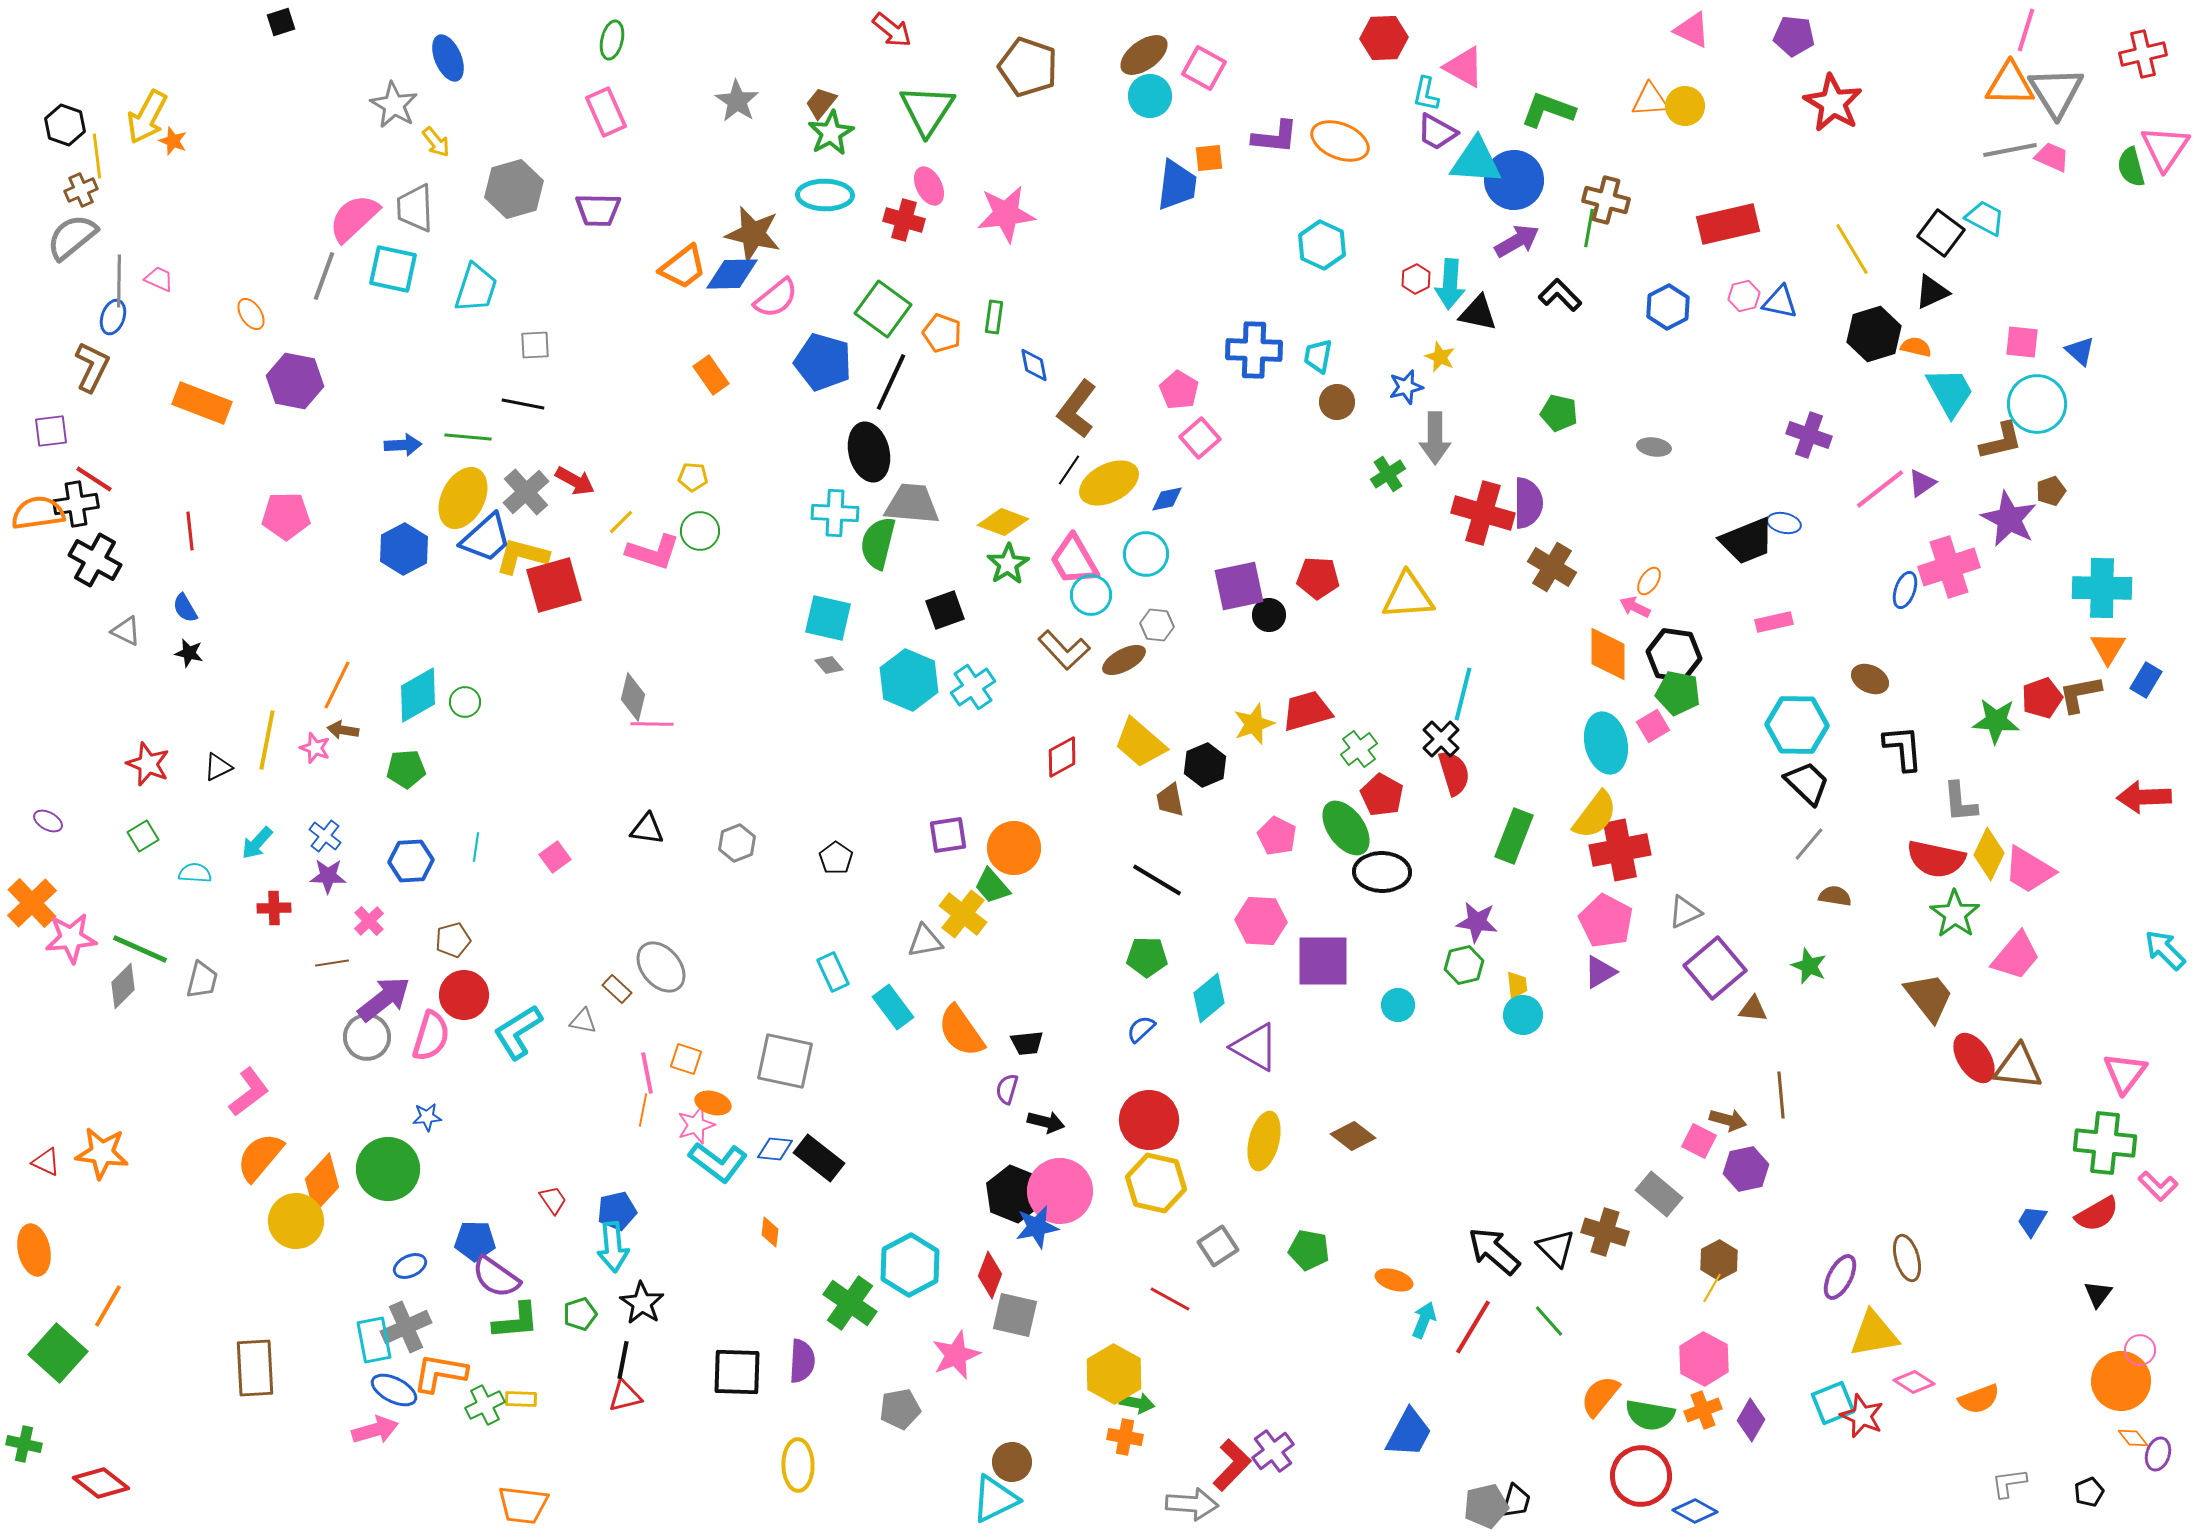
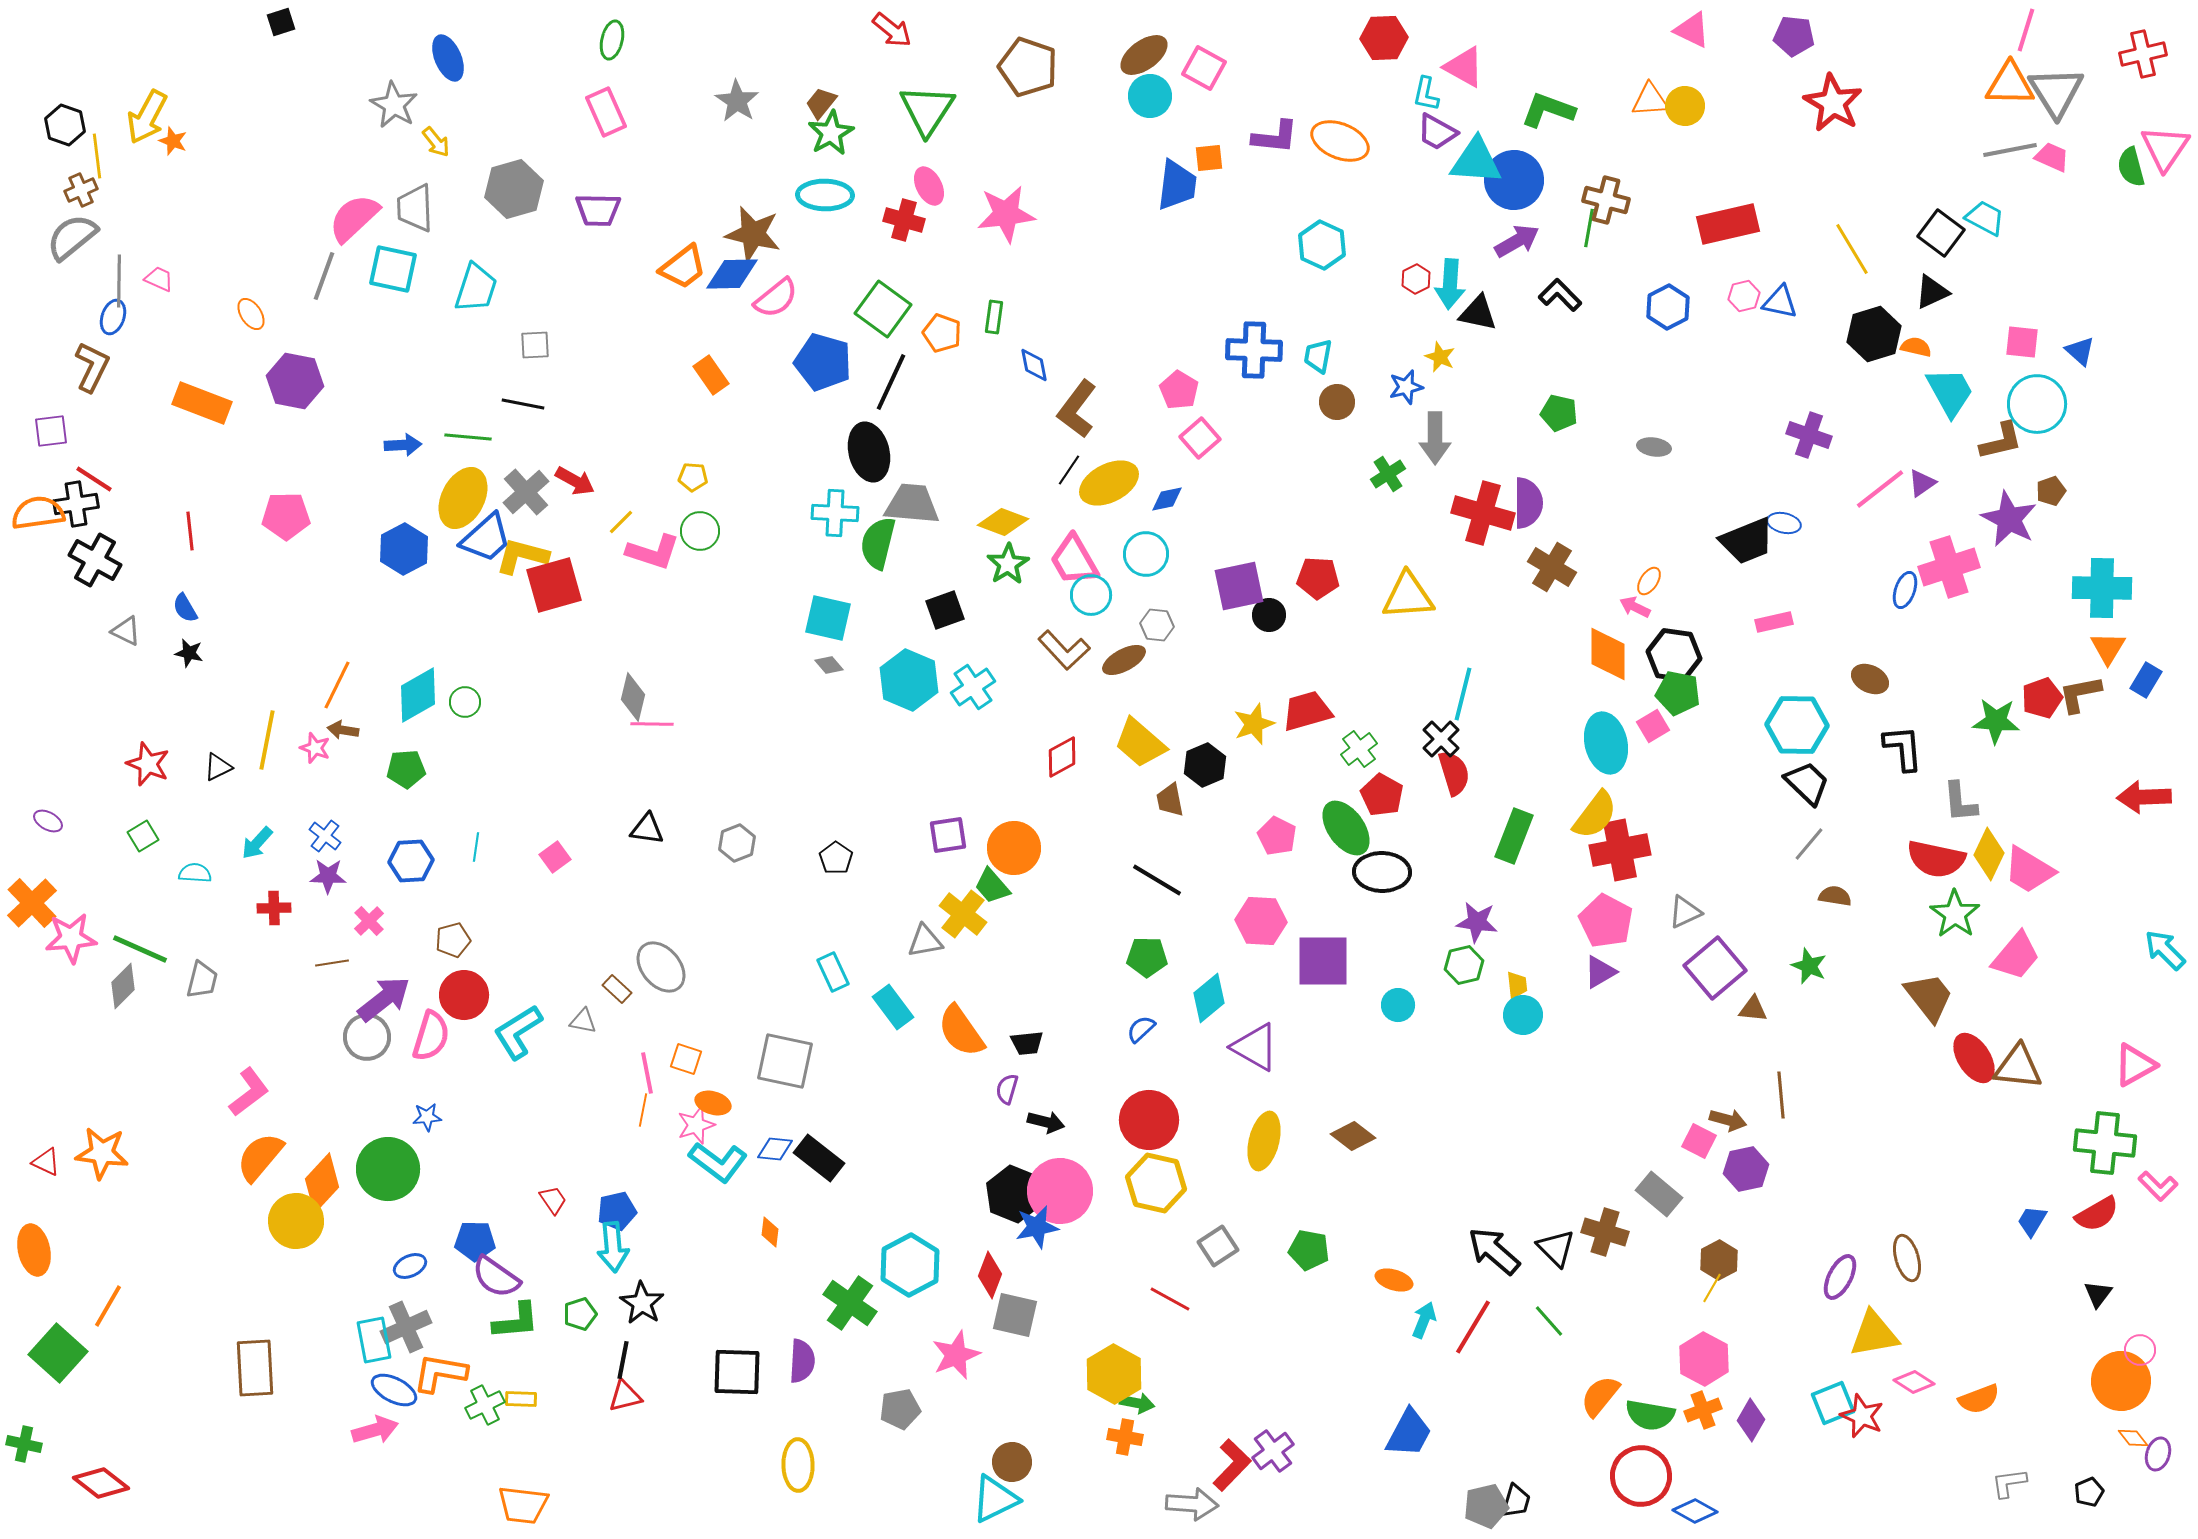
pink triangle at (2125, 1073): moved 10 px right, 8 px up; rotated 24 degrees clockwise
